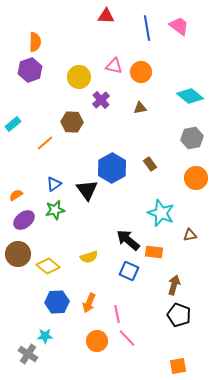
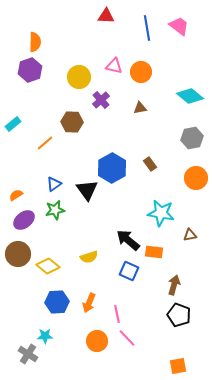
cyan star at (161, 213): rotated 12 degrees counterclockwise
